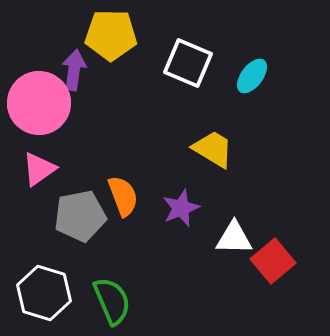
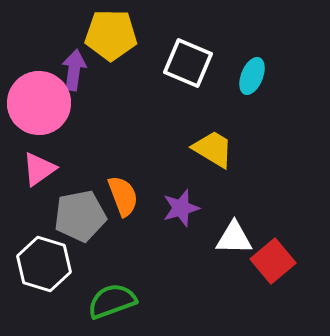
cyan ellipse: rotated 15 degrees counterclockwise
purple star: rotated 6 degrees clockwise
white hexagon: moved 29 px up
green semicircle: rotated 87 degrees counterclockwise
